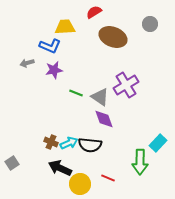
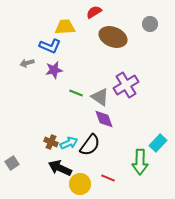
black semicircle: rotated 60 degrees counterclockwise
